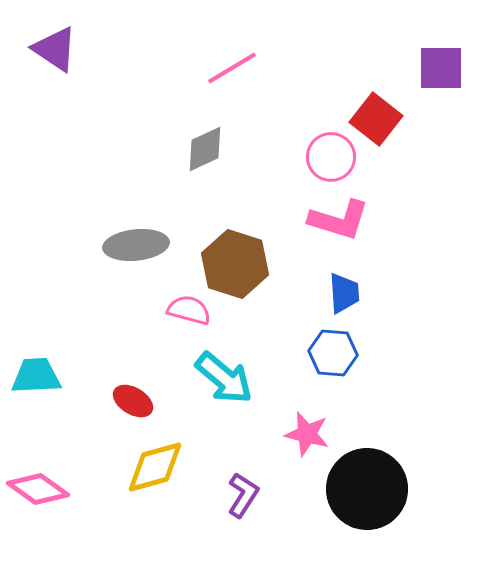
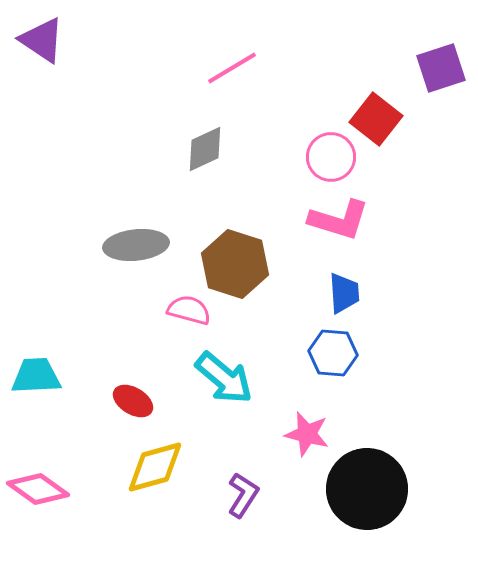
purple triangle: moved 13 px left, 9 px up
purple square: rotated 18 degrees counterclockwise
